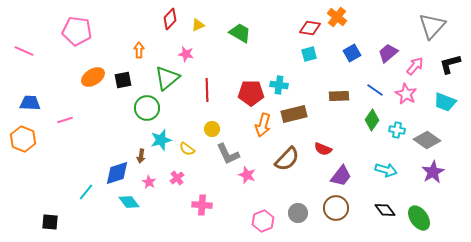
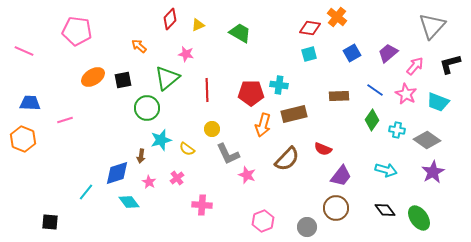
orange arrow at (139, 50): moved 4 px up; rotated 49 degrees counterclockwise
cyan trapezoid at (445, 102): moved 7 px left
gray circle at (298, 213): moved 9 px right, 14 px down
